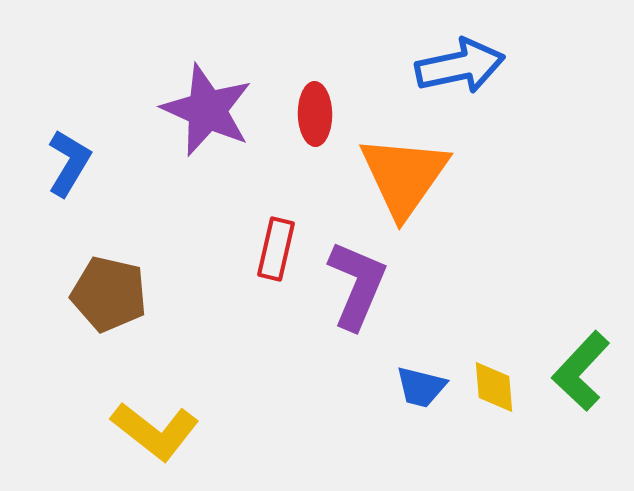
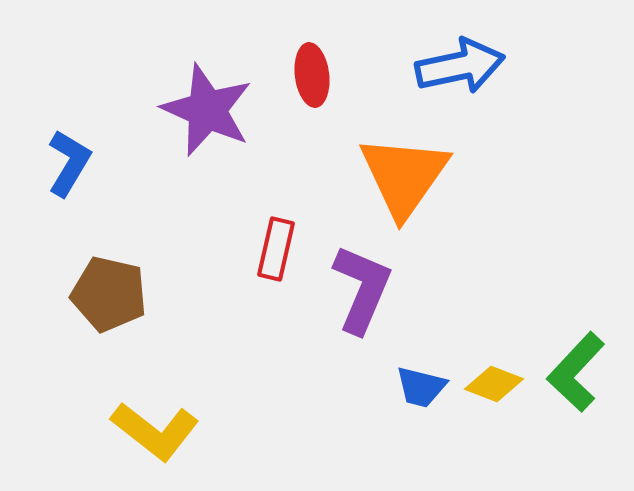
red ellipse: moved 3 px left, 39 px up; rotated 6 degrees counterclockwise
purple L-shape: moved 5 px right, 4 px down
green L-shape: moved 5 px left, 1 px down
yellow diamond: moved 3 px up; rotated 64 degrees counterclockwise
